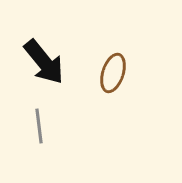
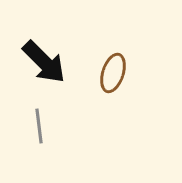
black arrow: rotated 6 degrees counterclockwise
